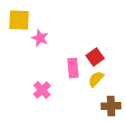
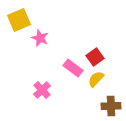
yellow square: rotated 25 degrees counterclockwise
pink rectangle: rotated 48 degrees counterclockwise
